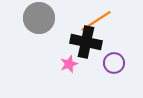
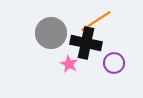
gray circle: moved 12 px right, 15 px down
black cross: moved 1 px down
pink star: rotated 24 degrees counterclockwise
